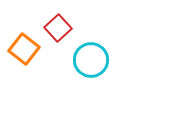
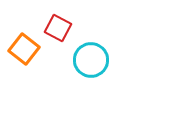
red square: rotated 20 degrees counterclockwise
